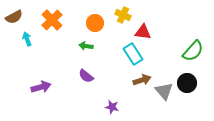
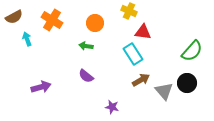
yellow cross: moved 6 px right, 4 px up
orange cross: rotated 15 degrees counterclockwise
green semicircle: moved 1 px left
brown arrow: moved 1 px left; rotated 12 degrees counterclockwise
